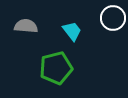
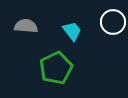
white circle: moved 4 px down
green pentagon: rotated 12 degrees counterclockwise
